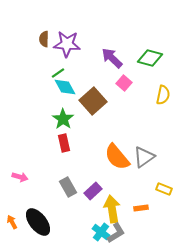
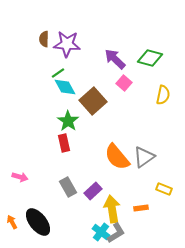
purple arrow: moved 3 px right, 1 px down
green star: moved 5 px right, 2 px down
